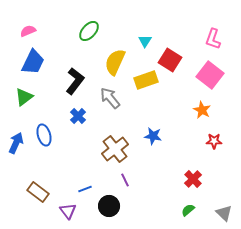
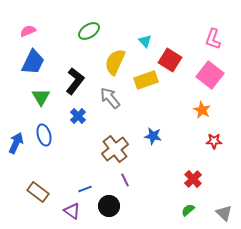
green ellipse: rotated 15 degrees clockwise
cyan triangle: rotated 16 degrees counterclockwise
green triangle: moved 17 px right; rotated 24 degrees counterclockwise
purple triangle: moved 4 px right; rotated 18 degrees counterclockwise
